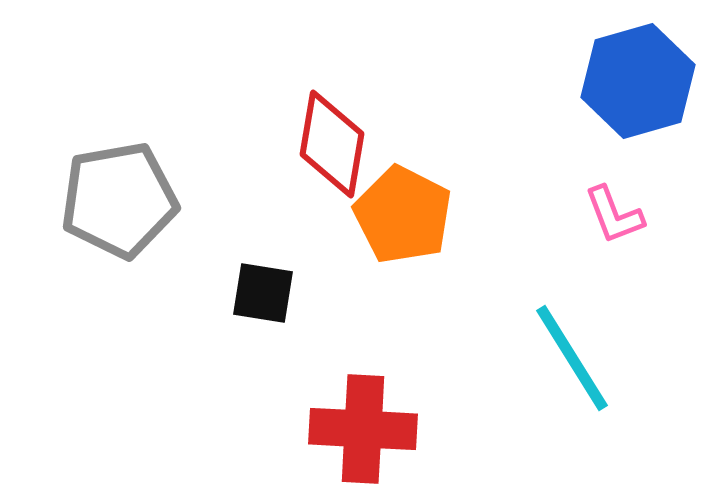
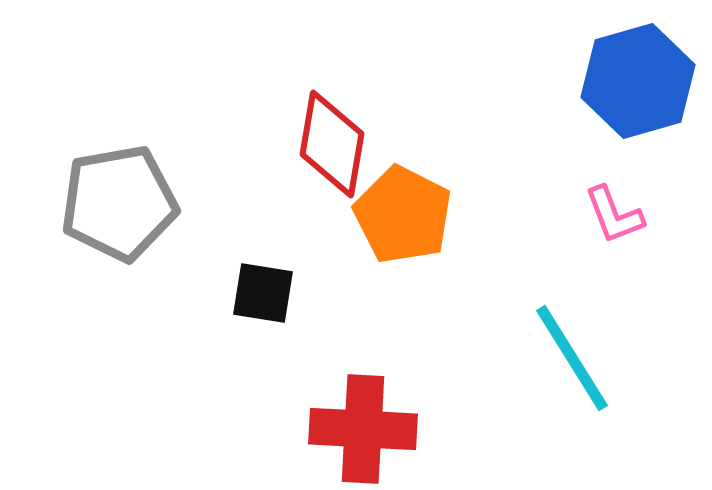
gray pentagon: moved 3 px down
